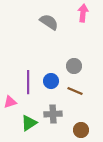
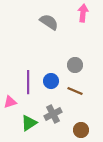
gray circle: moved 1 px right, 1 px up
gray cross: rotated 24 degrees counterclockwise
